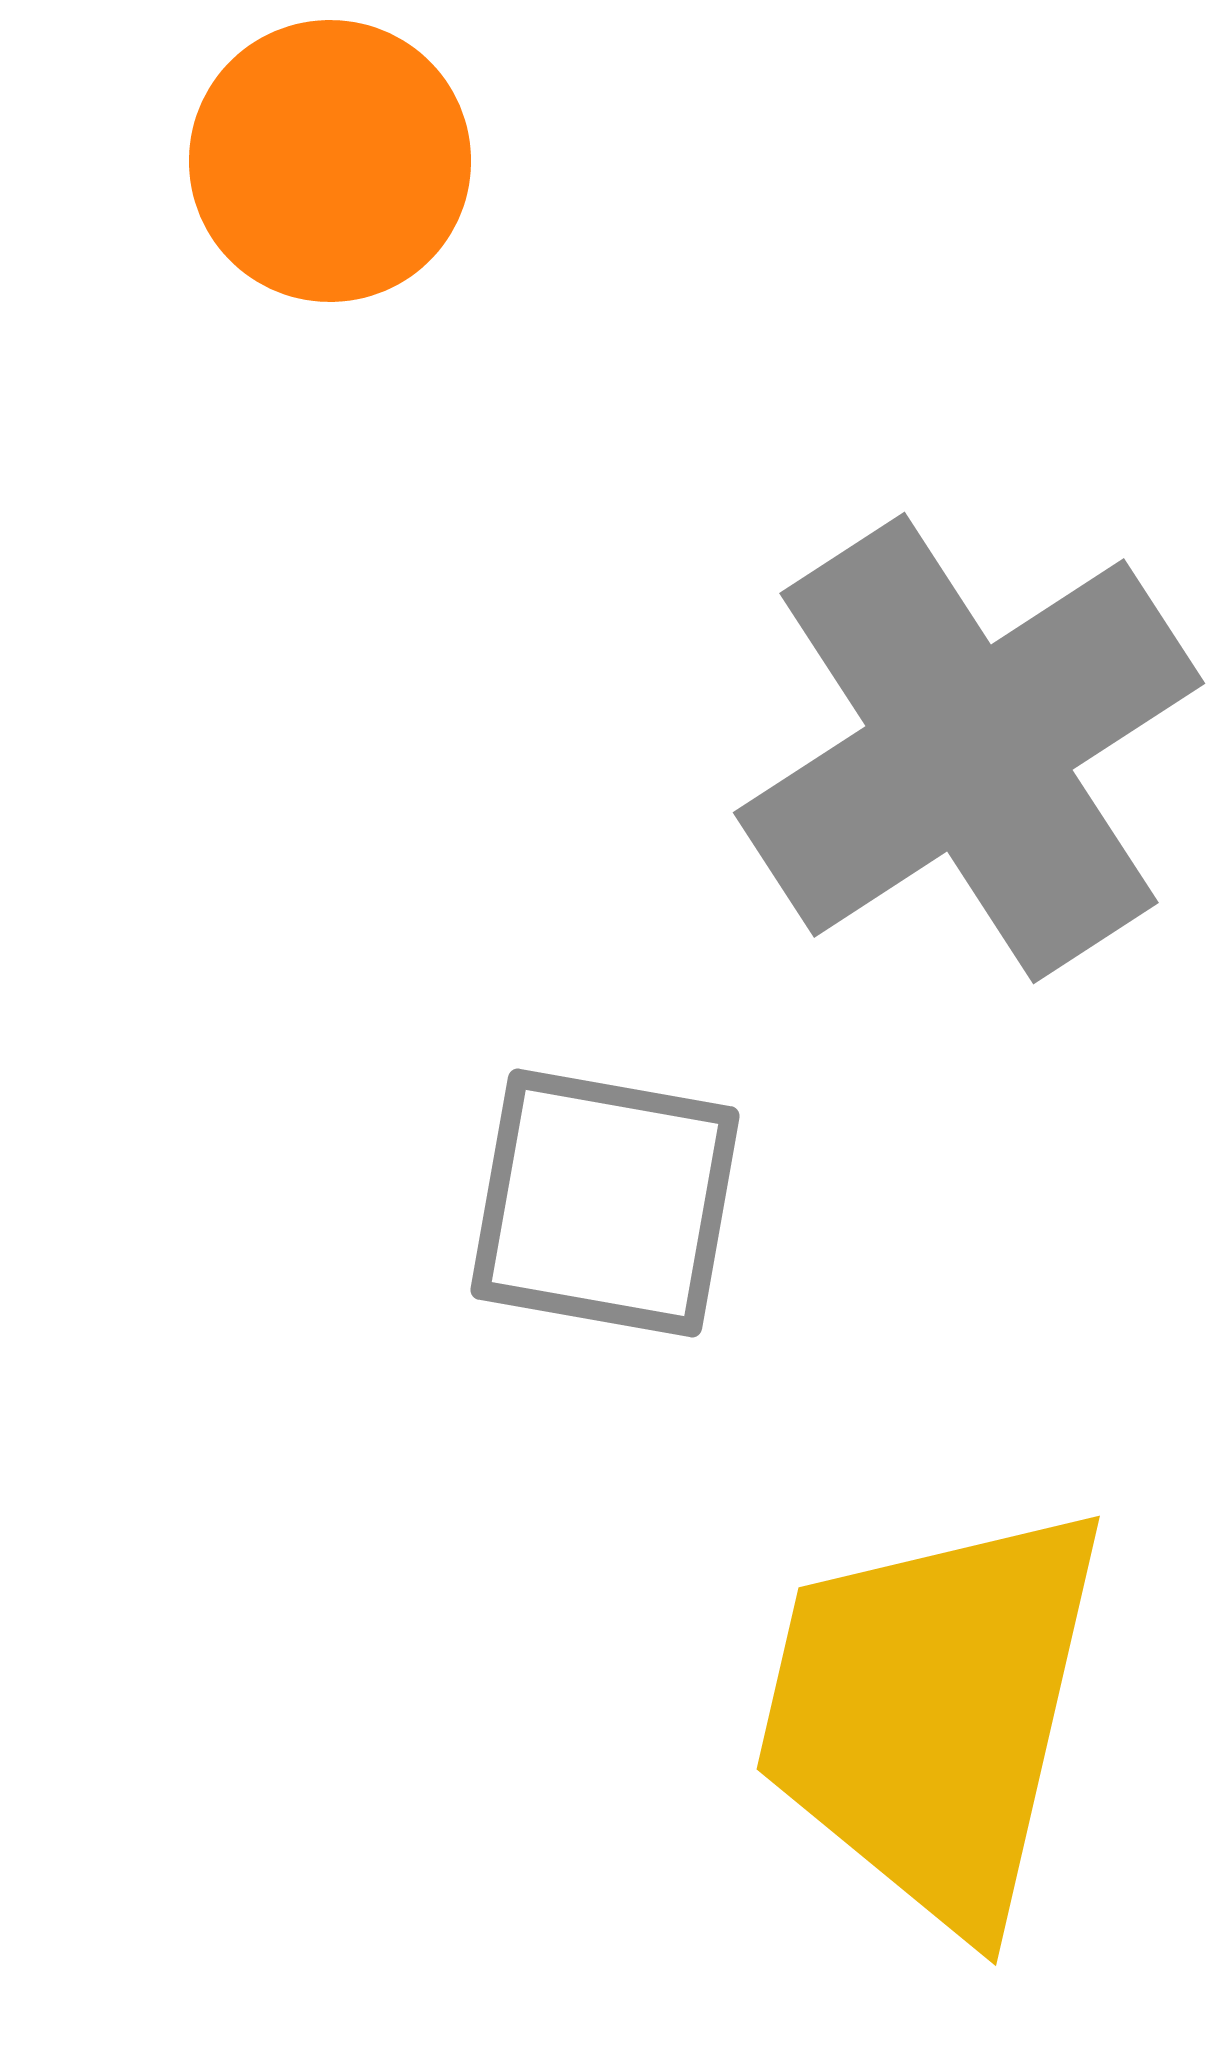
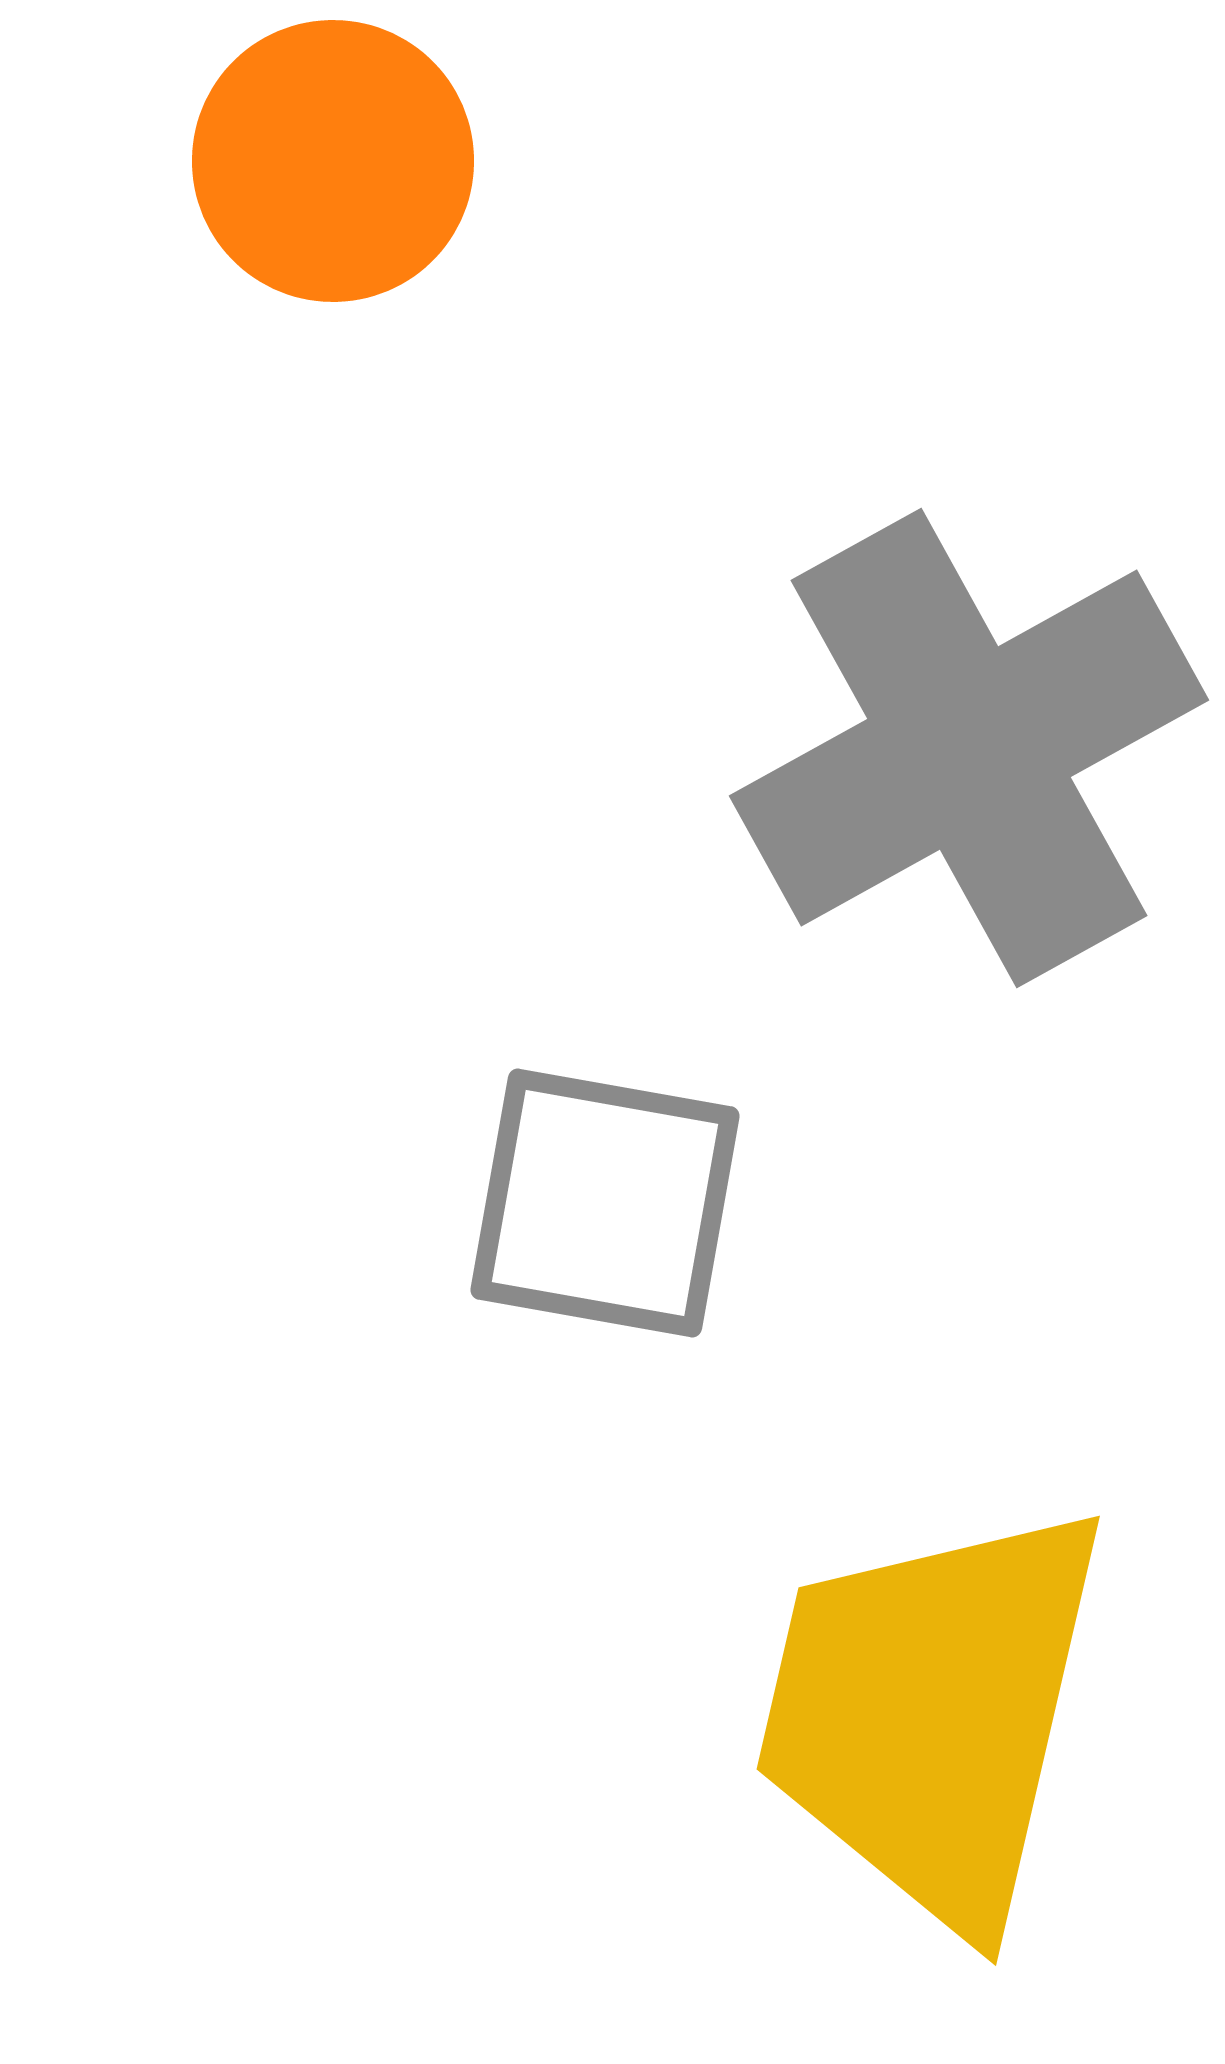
orange circle: moved 3 px right
gray cross: rotated 4 degrees clockwise
